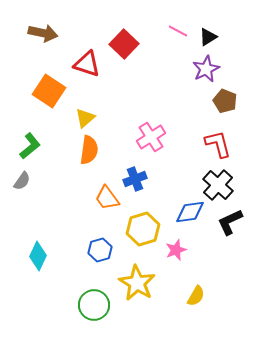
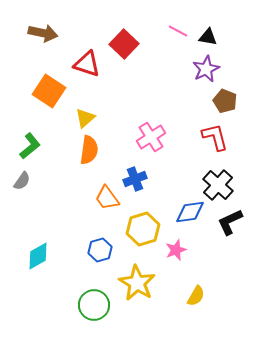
black triangle: rotated 42 degrees clockwise
red L-shape: moved 3 px left, 7 px up
cyan diamond: rotated 36 degrees clockwise
